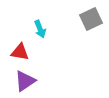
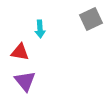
cyan arrow: rotated 18 degrees clockwise
purple triangle: rotated 35 degrees counterclockwise
